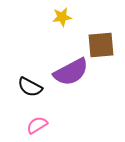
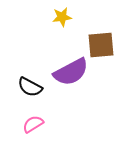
pink semicircle: moved 4 px left, 1 px up
